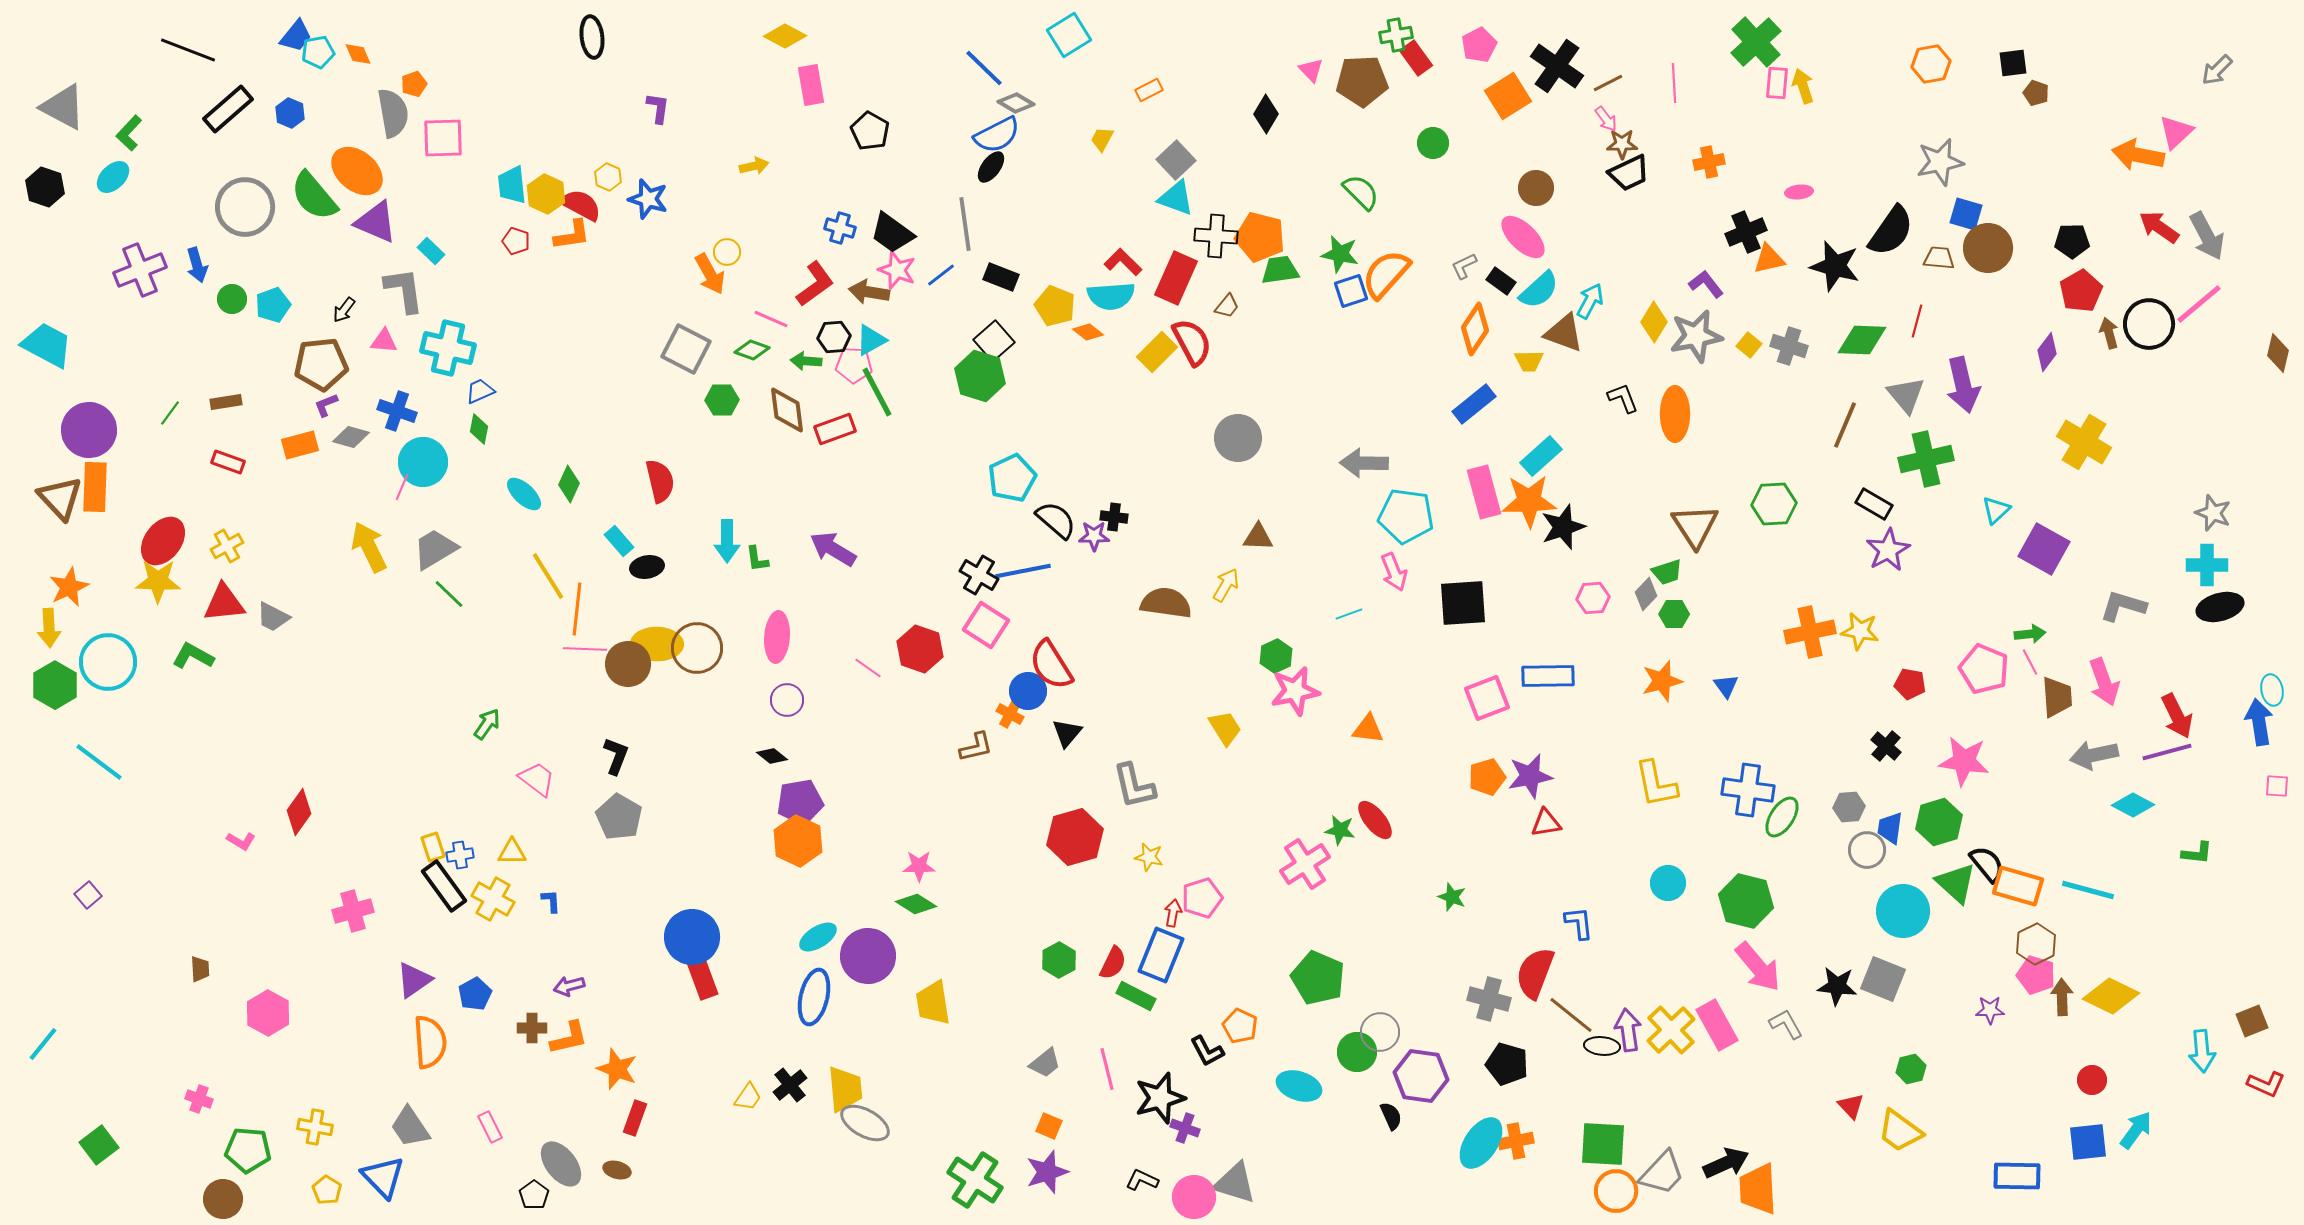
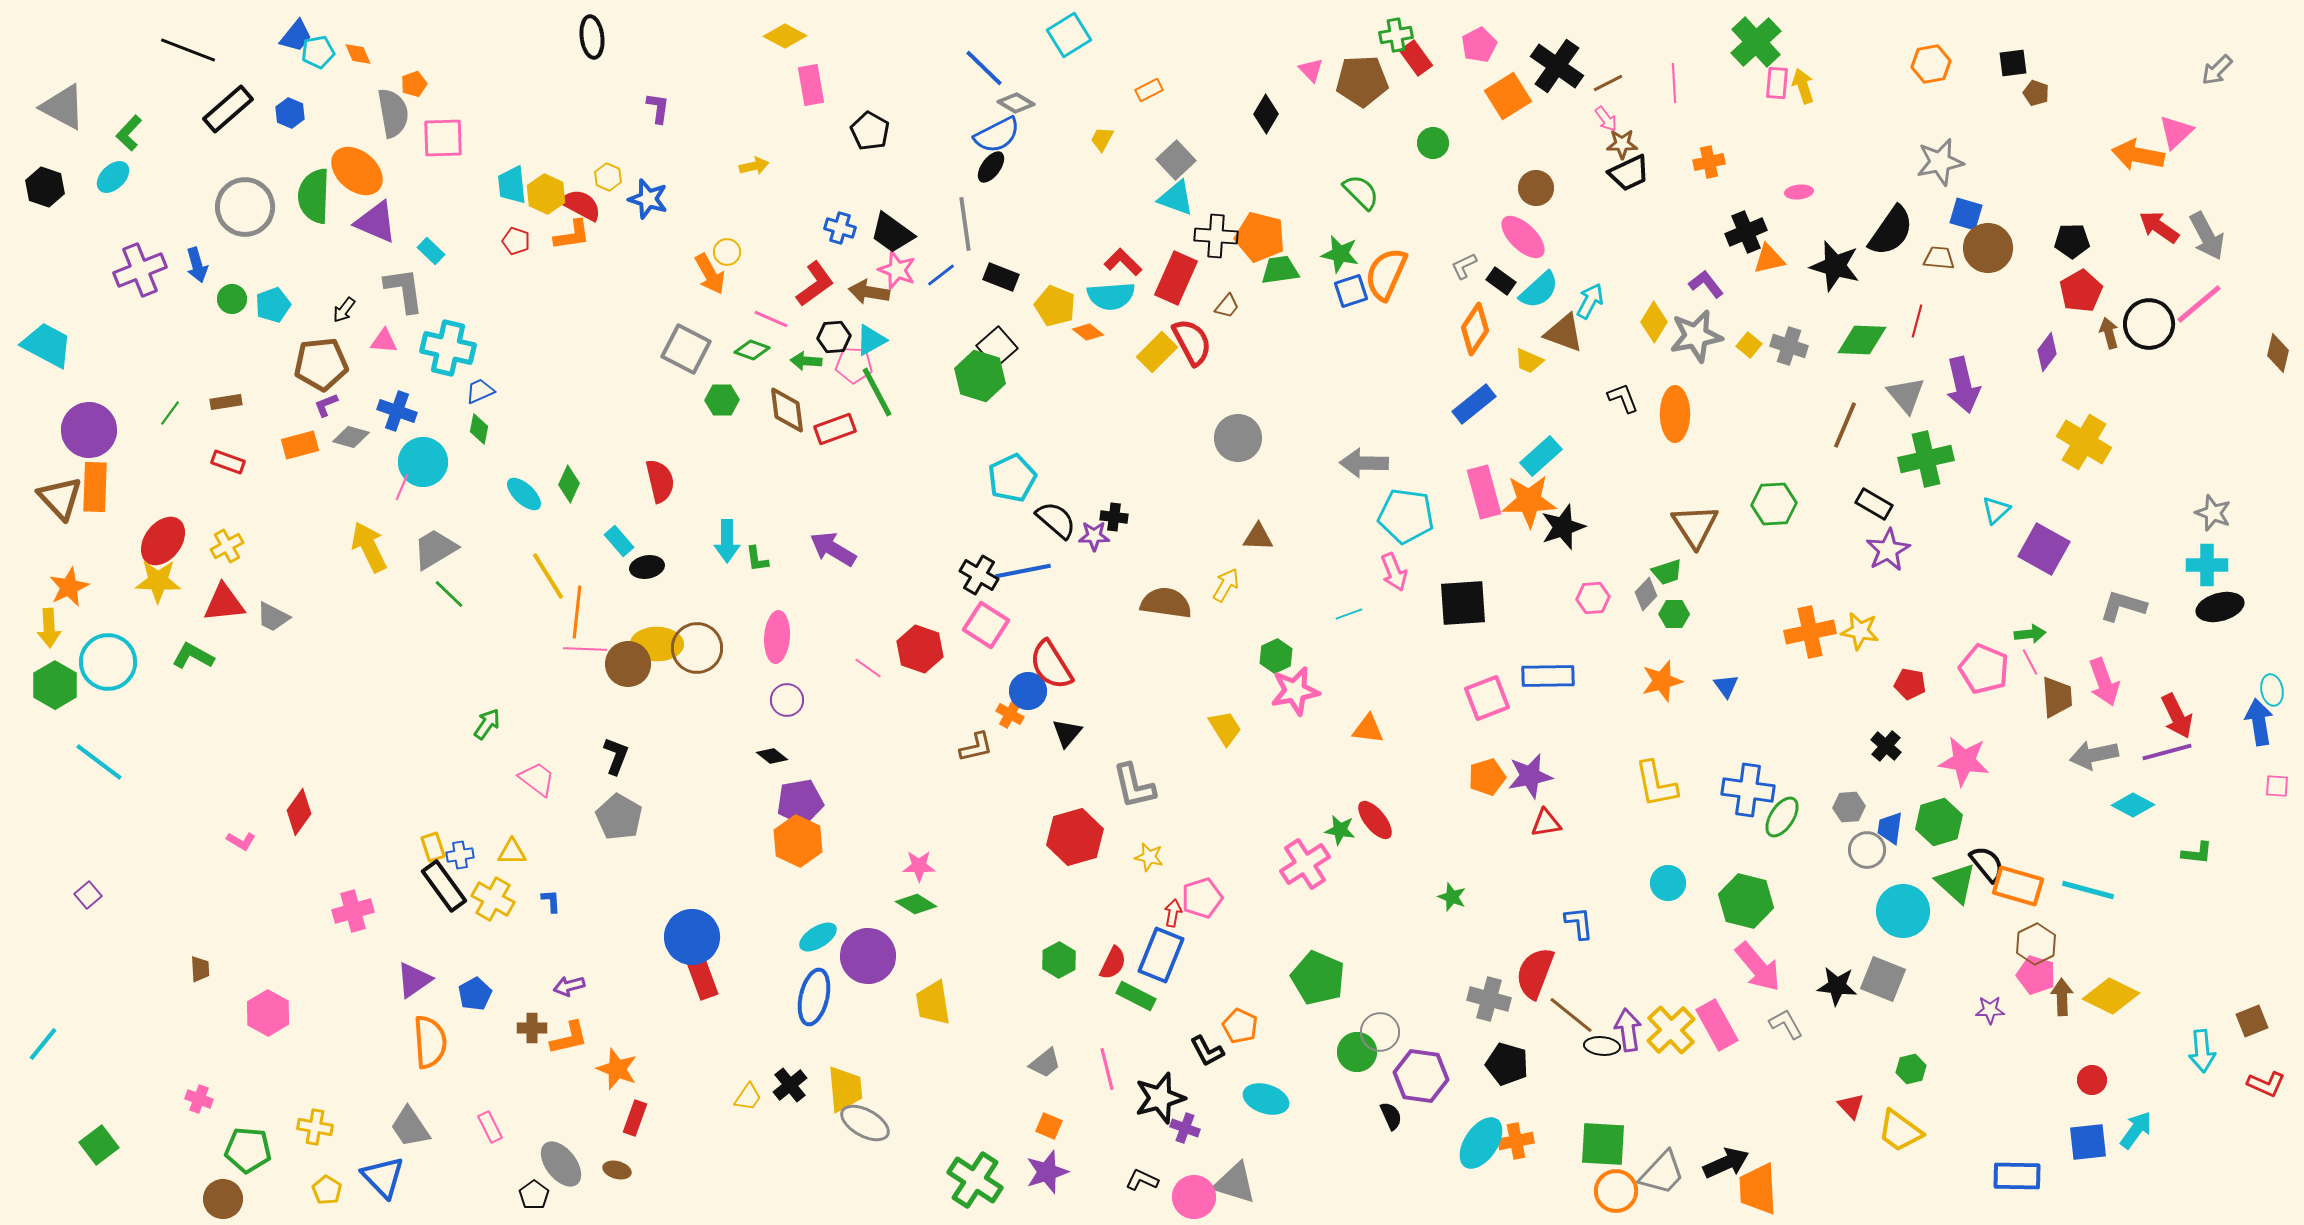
green semicircle at (314, 196): rotated 42 degrees clockwise
orange semicircle at (1386, 274): rotated 18 degrees counterclockwise
black square at (994, 341): moved 3 px right, 6 px down
yellow trapezoid at (1529, 361): rotated 24 degrees clockwise
orange line at (577, 609): moved 3 px down
cyan ellipse at (1299, 1086): moved 33 px left, 13 px down
